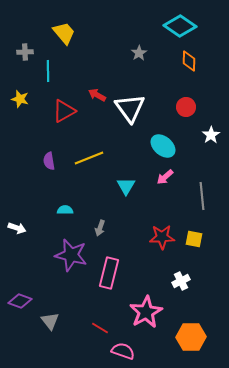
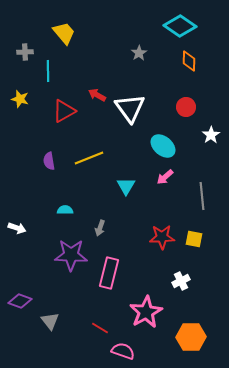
purple star: rotated 12 degrees counterclockwise
